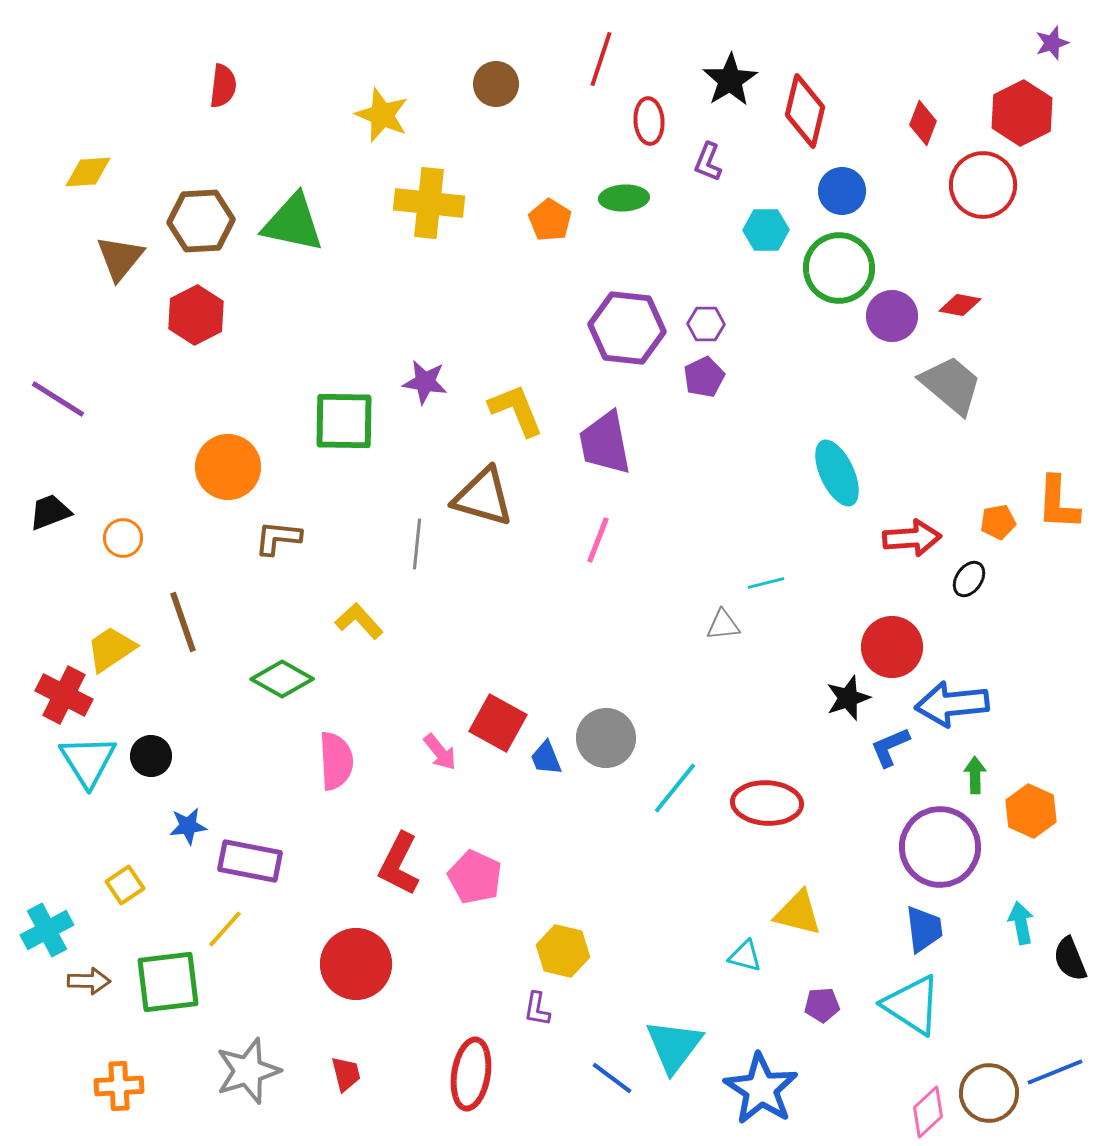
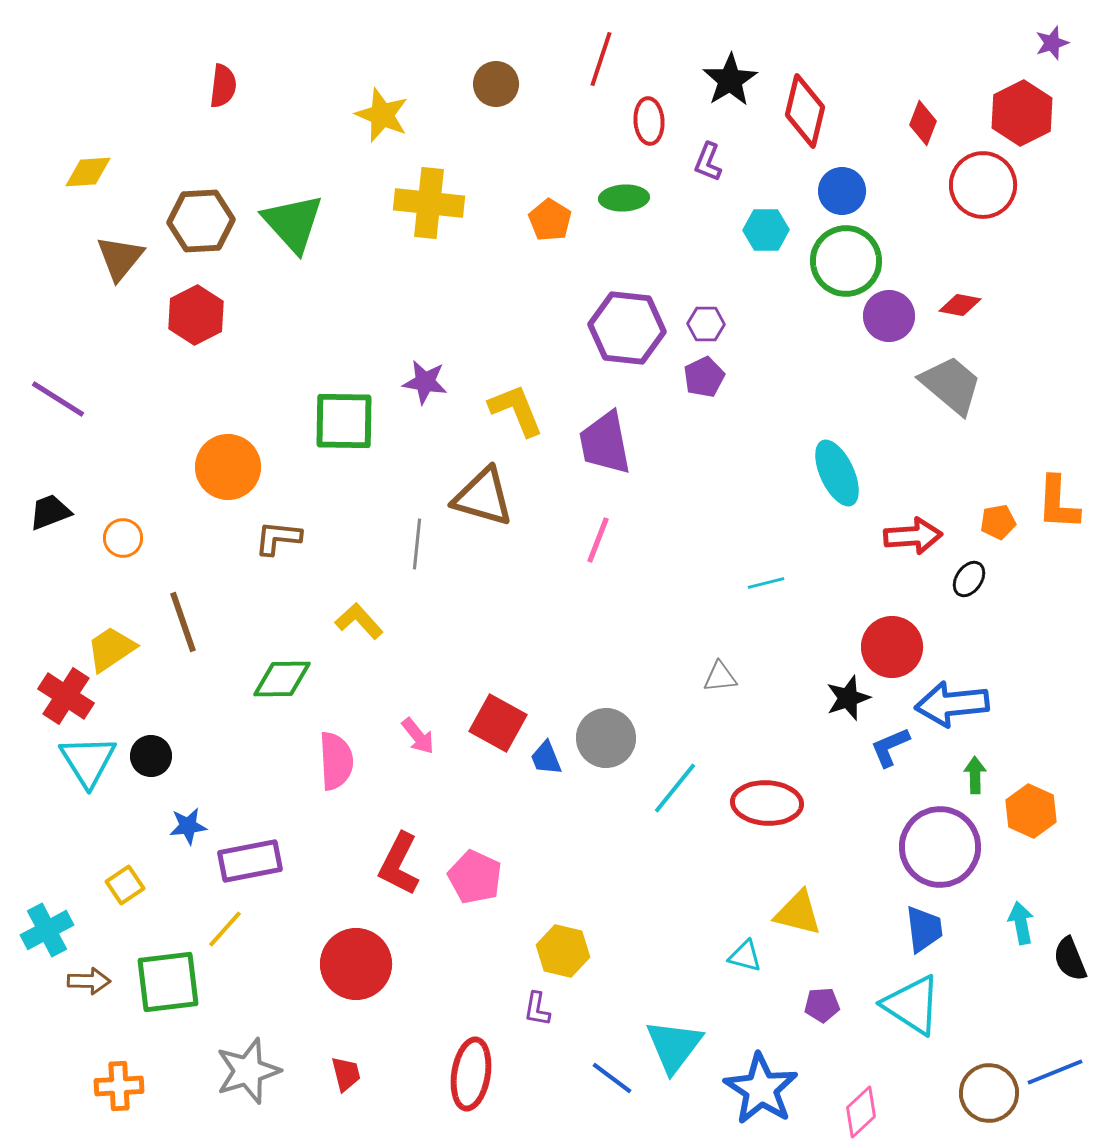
green triangle at (293, 223): rotated 36 degrees clockwise
green circle at (839, 268): moved 7 px right, 7 px up
purple circle at (892, 316): moved 3 px left
red arrow at (912, 538): moved 1 px right, 2 px up
gray triangle at (723, 625): moved 3 px left, 52 px down
green diamond at (282, 679): rotated 30 degrees counterclockwise
red cross at (64, 695): moved 2 px right, 1 px down; rotated 6 degrees clockwise
pink arrow at (440, 752): moved 22 px left, 16 px up
purple rectangle at (250, 861): rotated 22 degrees counterclockwise
pink diamond at (928, 1112): moved 67 px left
